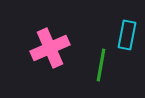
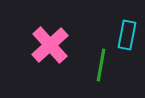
pink cross: moved 3 px up; rotated 18 degrees counterclockwise
